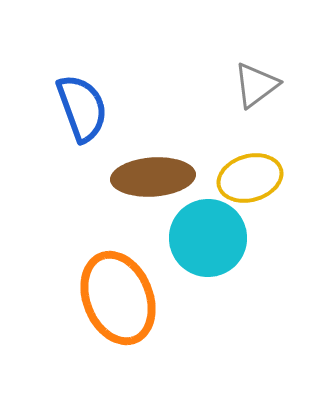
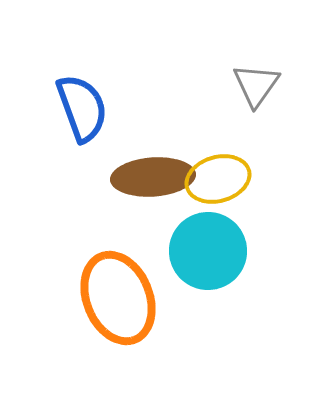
gray triangle: rotated 18 degrees counterclockwise
yellow ellipse: moved 32 px left, 1 px down
cyan circle: moved 13 px down
